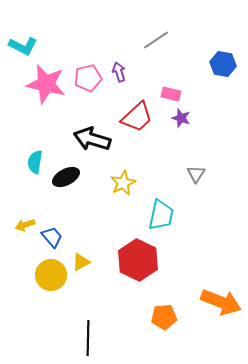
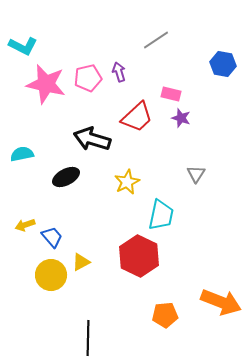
cyan semicircle: moved 13 px left, 8 px up; rotated 70 degrees clockwise
yellow star: moved 4 px right, 1 px up
red hexagon: moved 1 px right, 4 px up
orange pentagon: moved 1 px right, 2 px up
